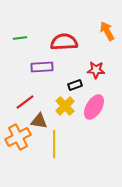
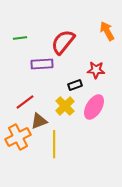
red semicircle: moved 1 px left; rotated 48 degrees counterclockwise
purple rectangle: moved 3 px up
brown triangle: rotated 30 degrees counterclockwise
